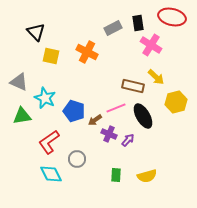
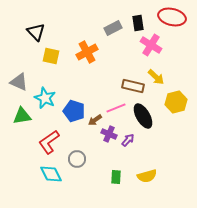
orange cross: rotated 35 degrees clockwise
green rectangle: moved 2 px down
